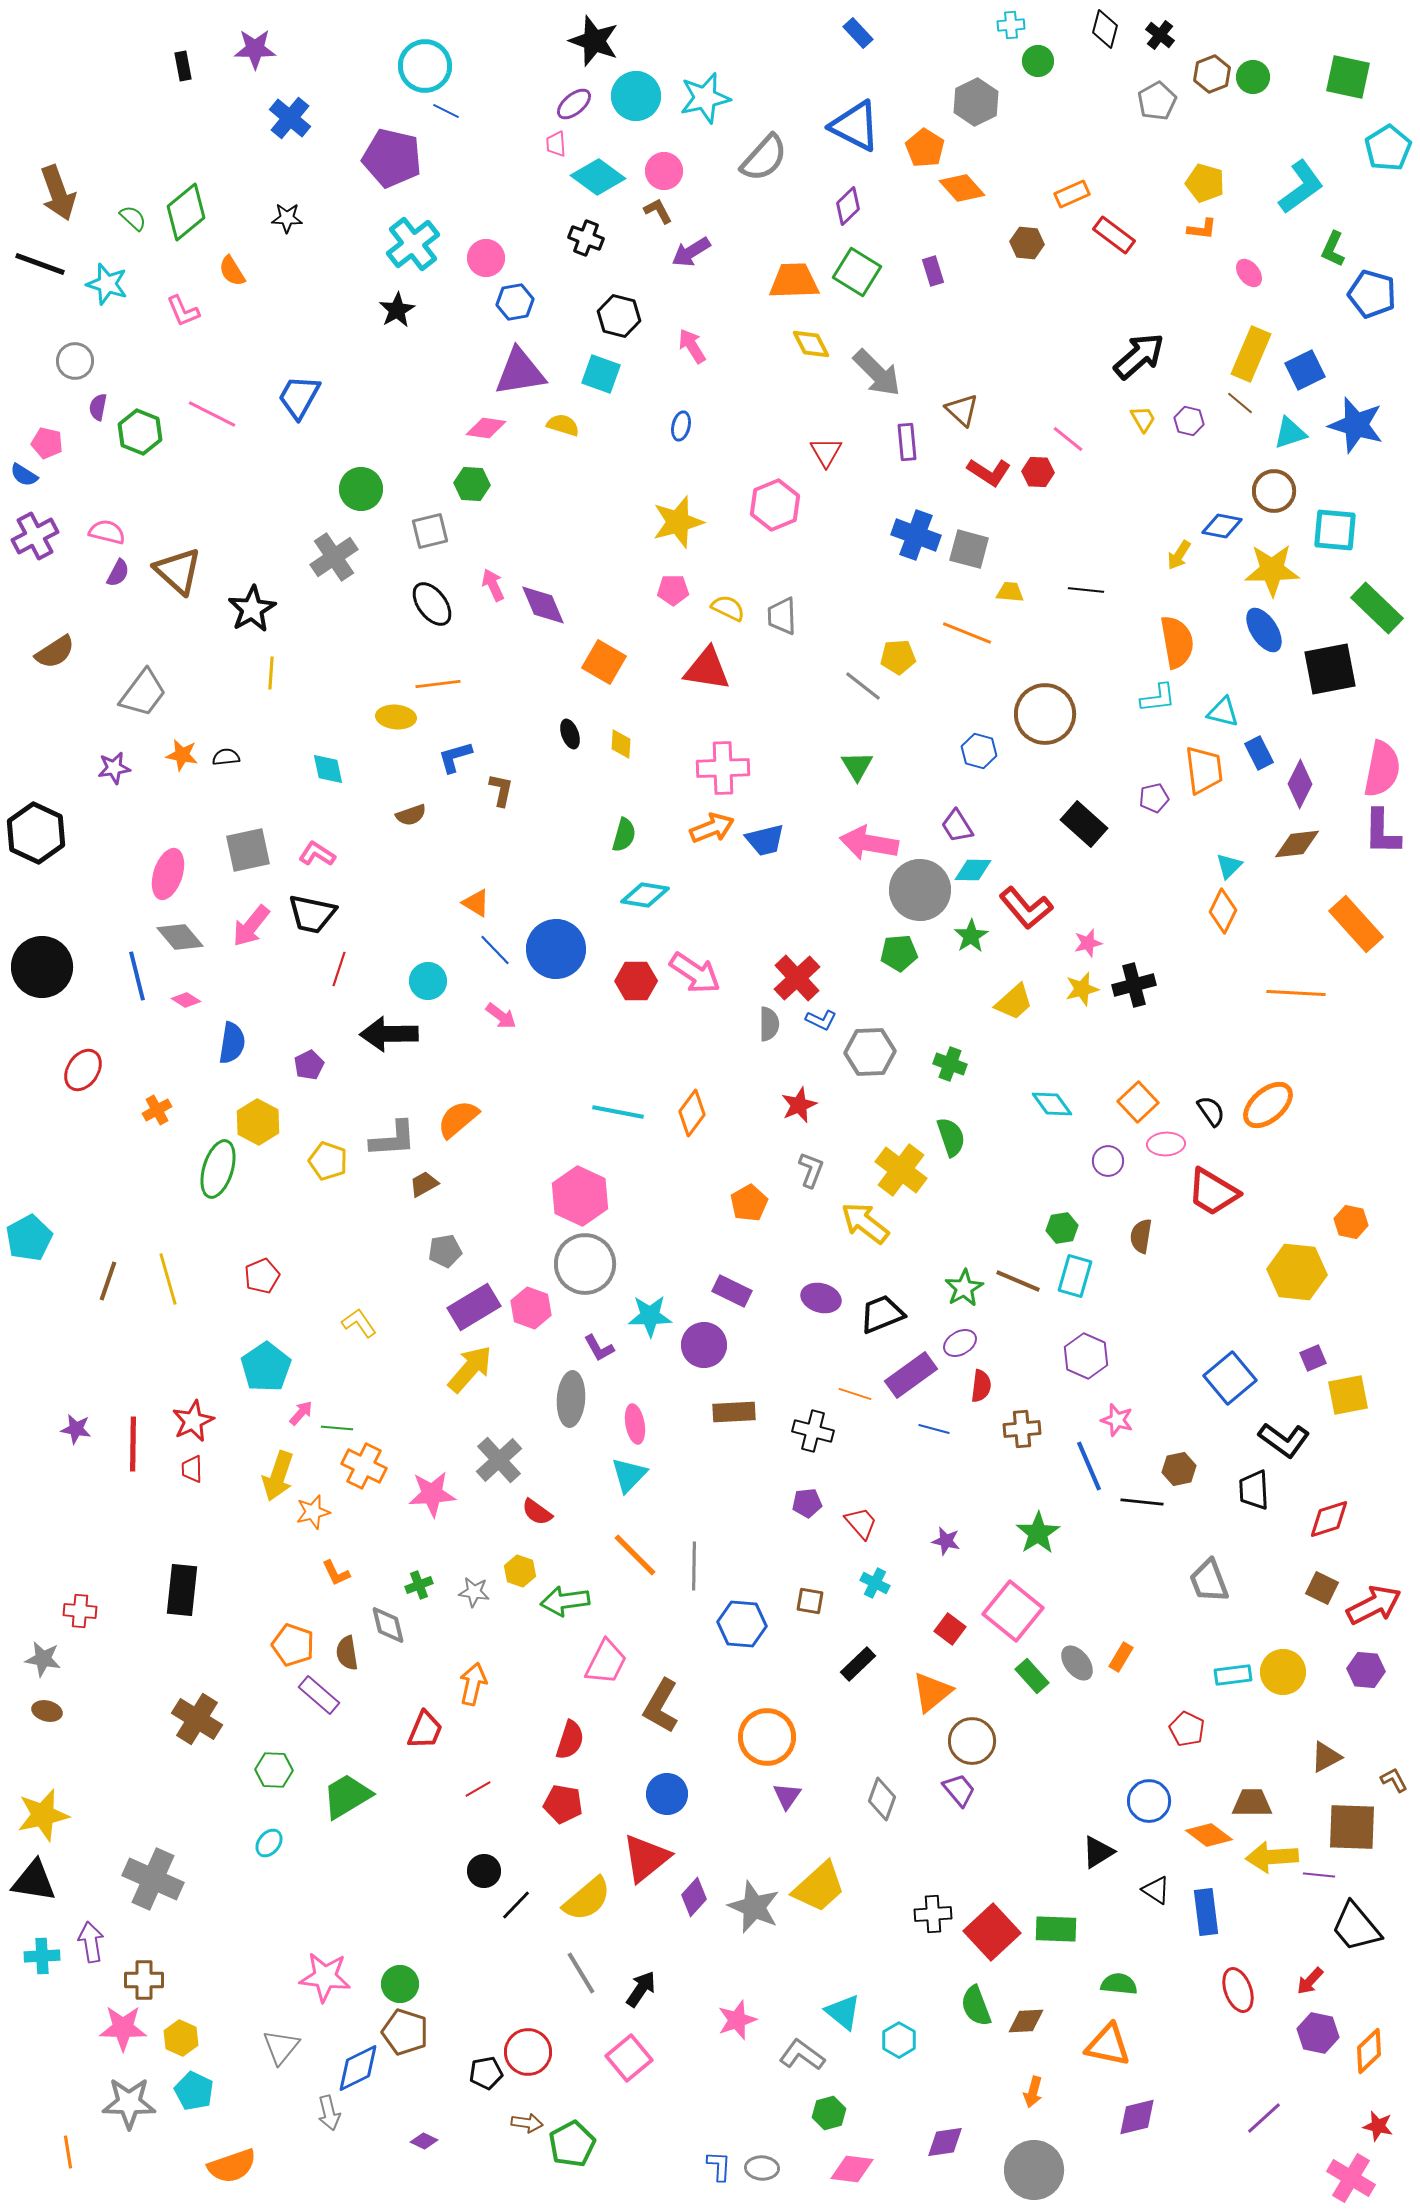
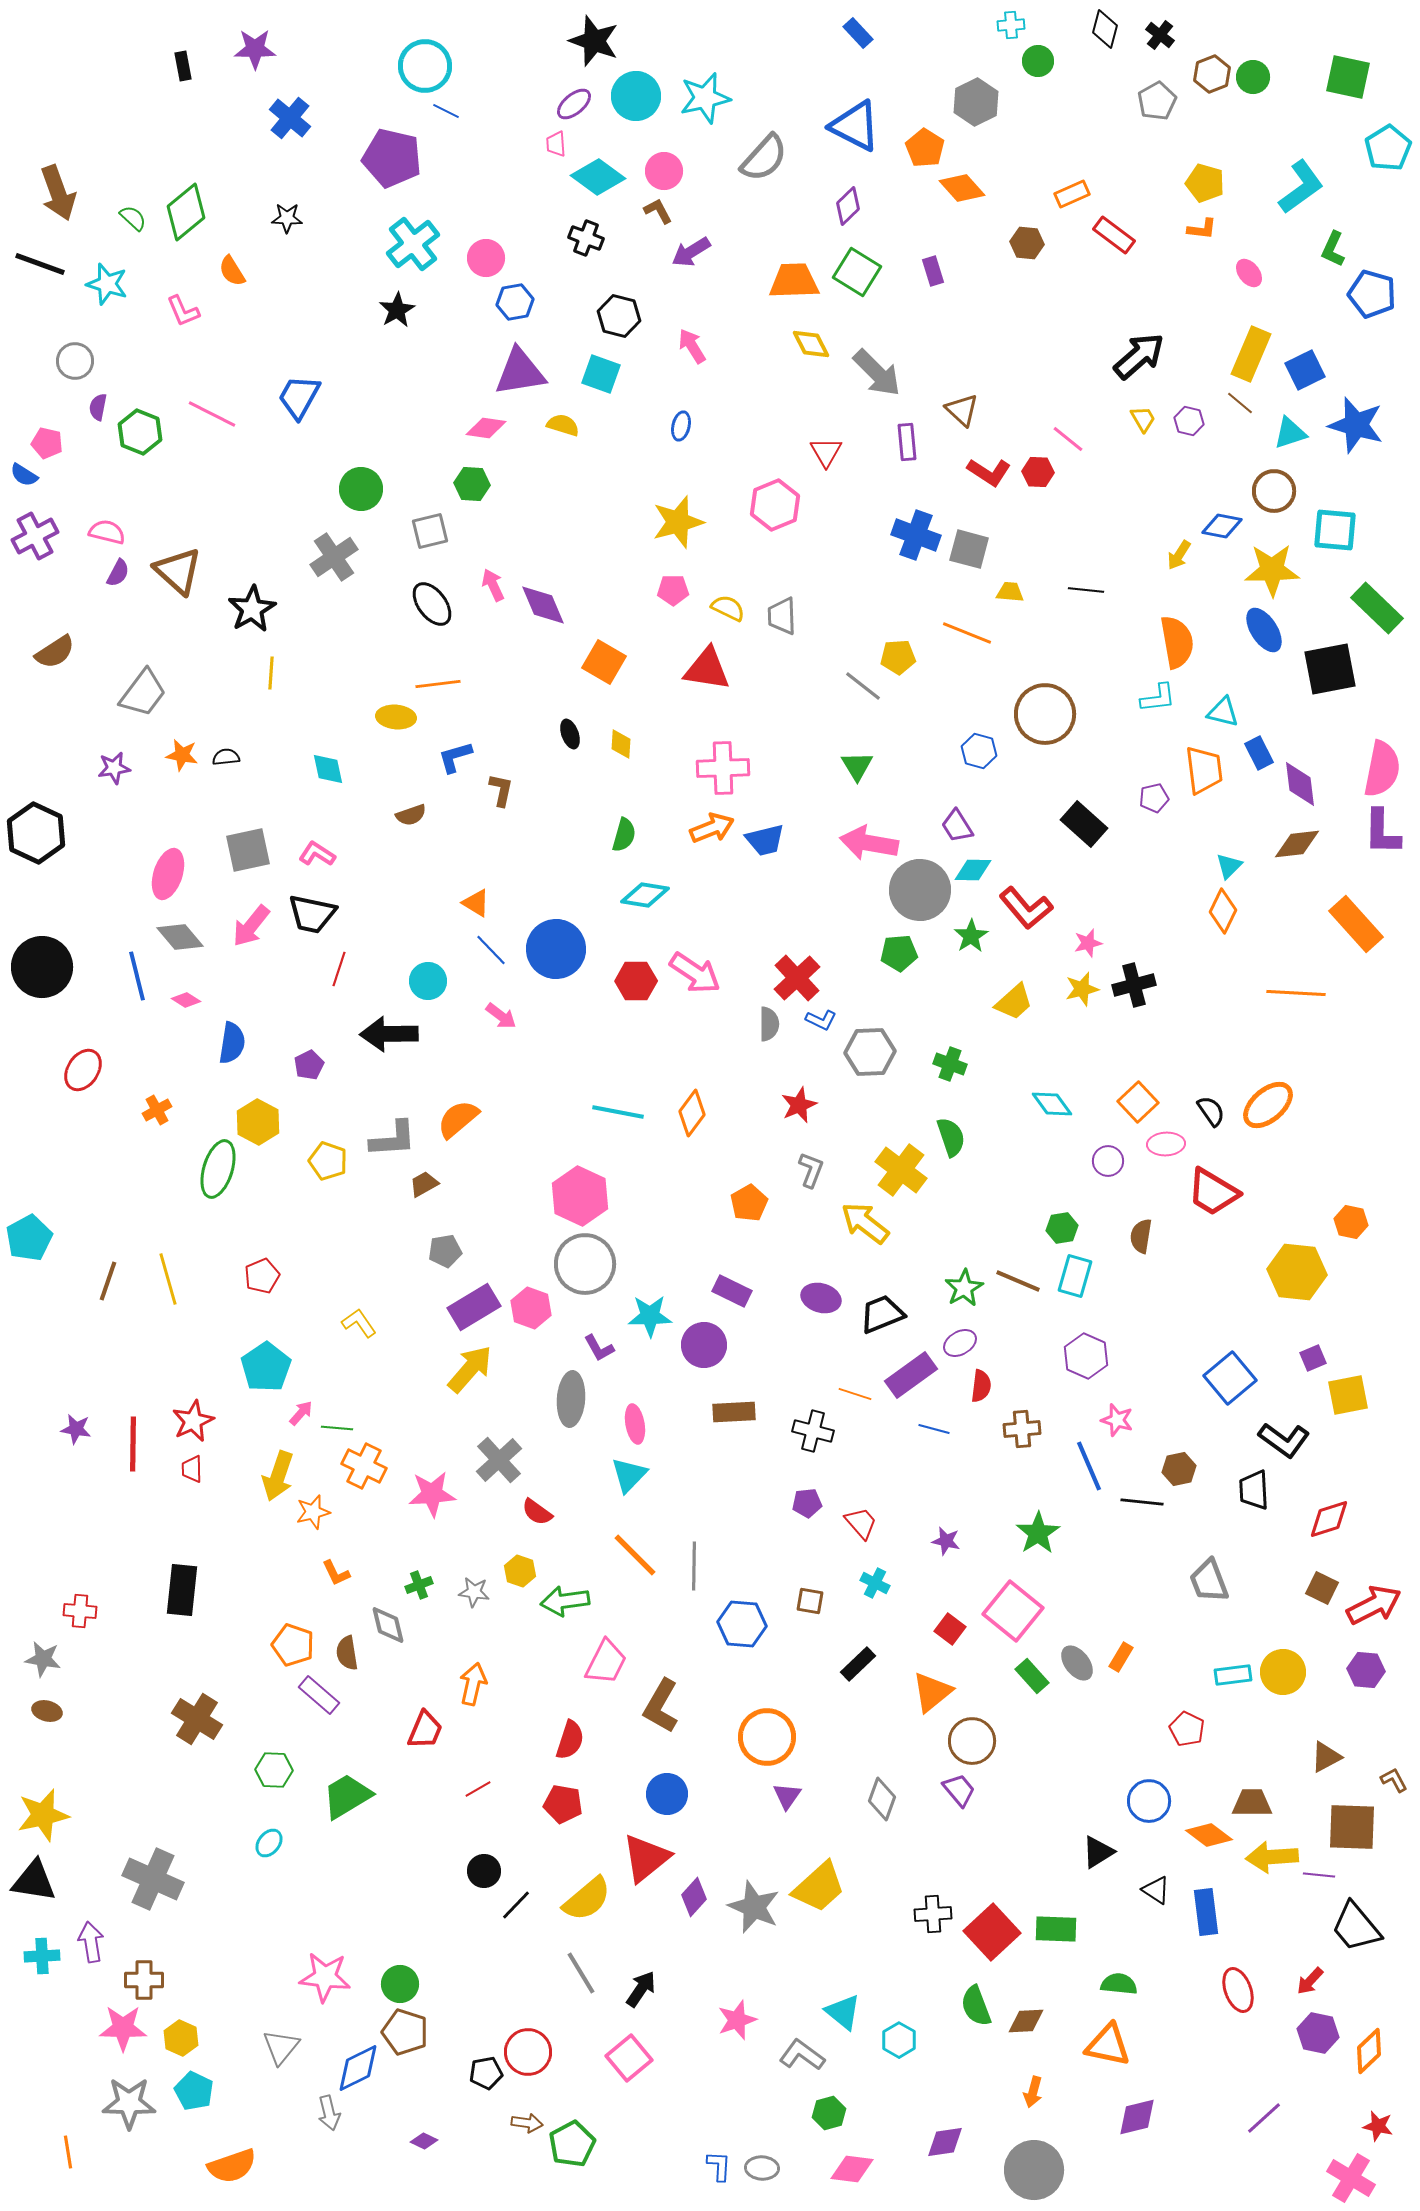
purple diamond at (1300, 784): rotated 33 degrees counterclockwise
blue line at (495, 950): moved 4 px left
